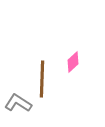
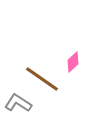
brown line: rotated 57 degrees counterclockwise
